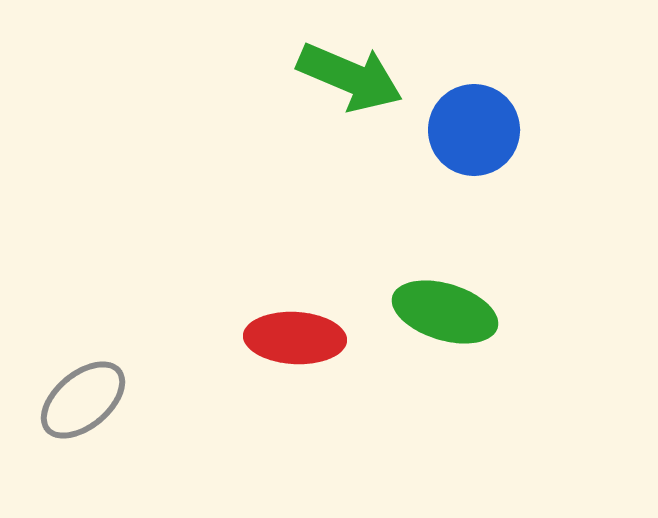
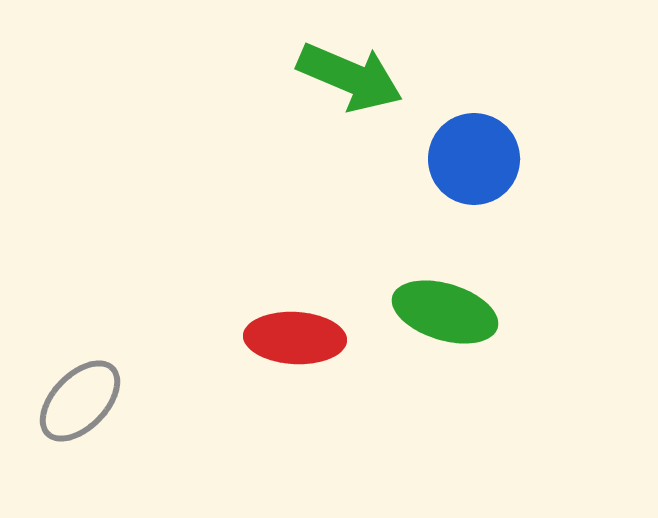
blue circle: moved 29 px down
gray ellipse: moved 3 px left, 1 px down; rotated 6 degrees counterclockwise
